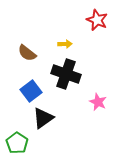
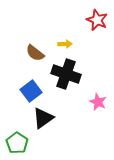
brown semicircle: moved 8 px right
